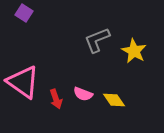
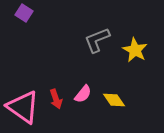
yellow star: moved 1 px right, 1 px up
pink triangle: moved 25 px down
pink semicircle: rotated 72 degrees counterclockwise
